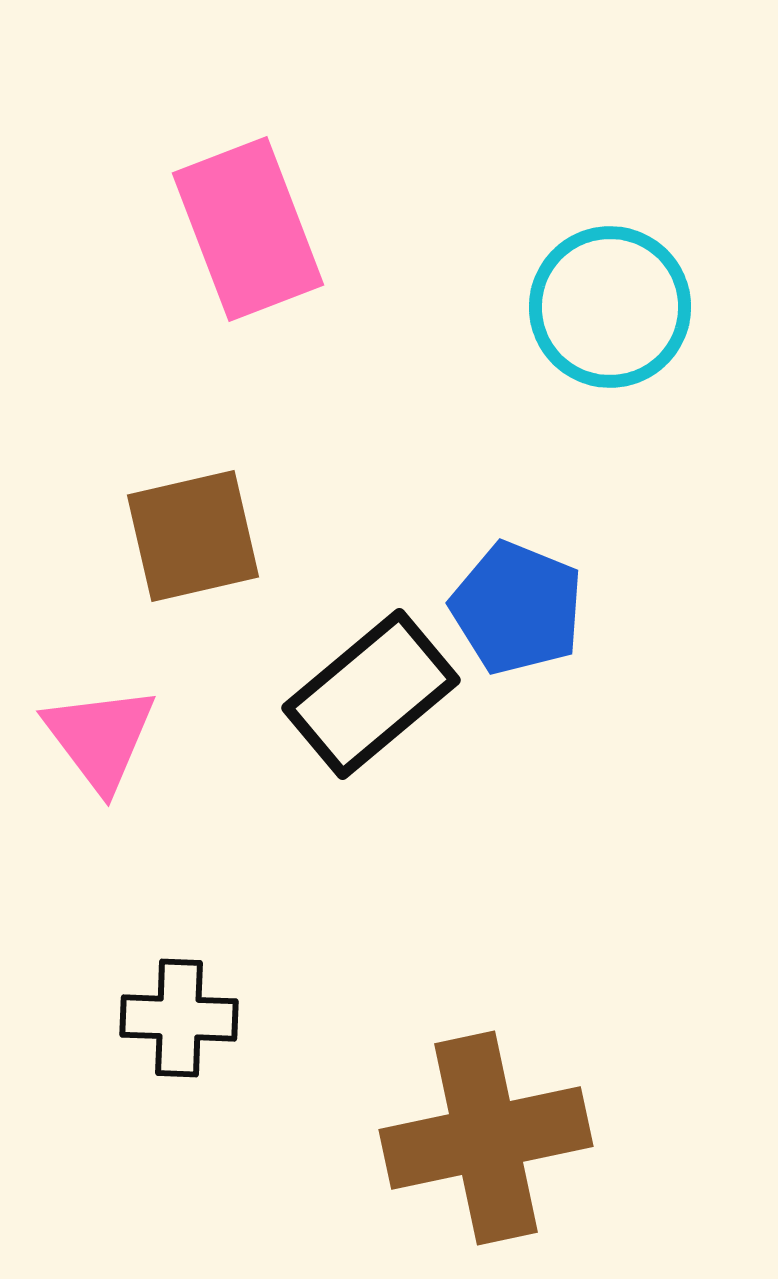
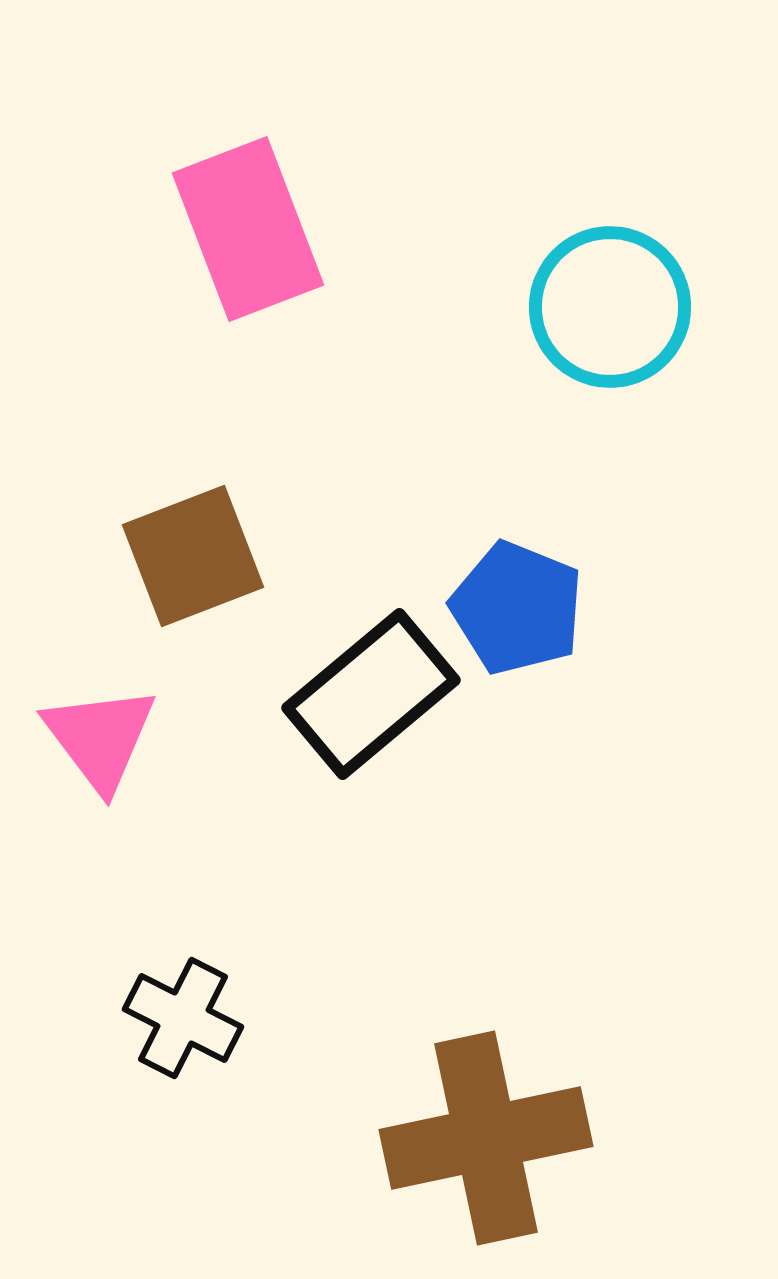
brown square: moved 20 px down; rotated 8 degrees counterclockwise
black cross: moved 4 px right; rotated 25 degrees clockwise
